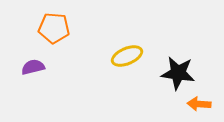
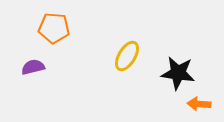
yellow ellipse: rotated 36 degrees counterclockwise
